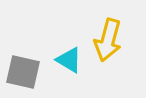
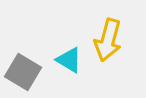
gray square: rotated 18 degrees clockwise
